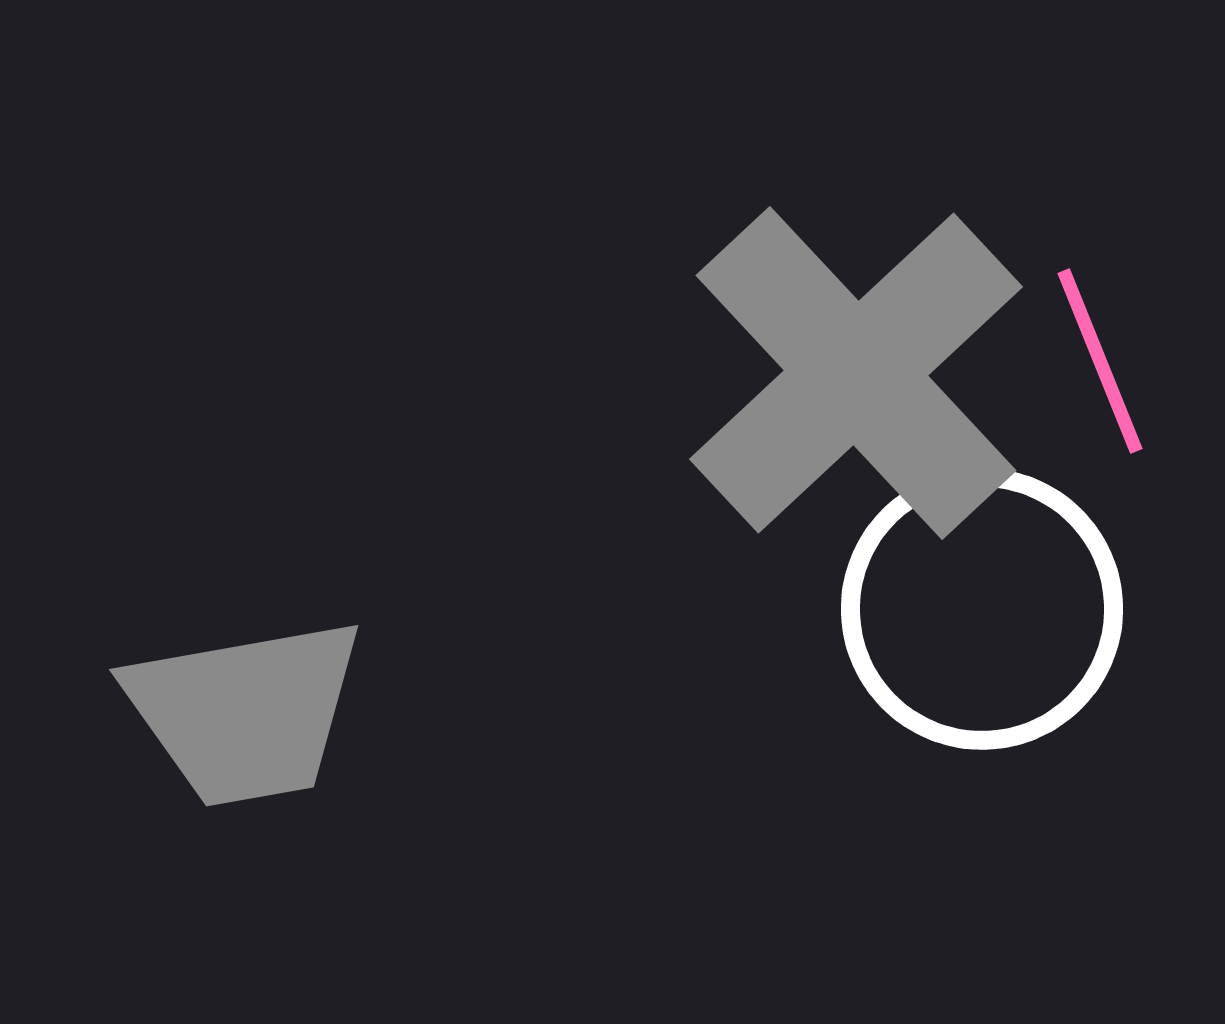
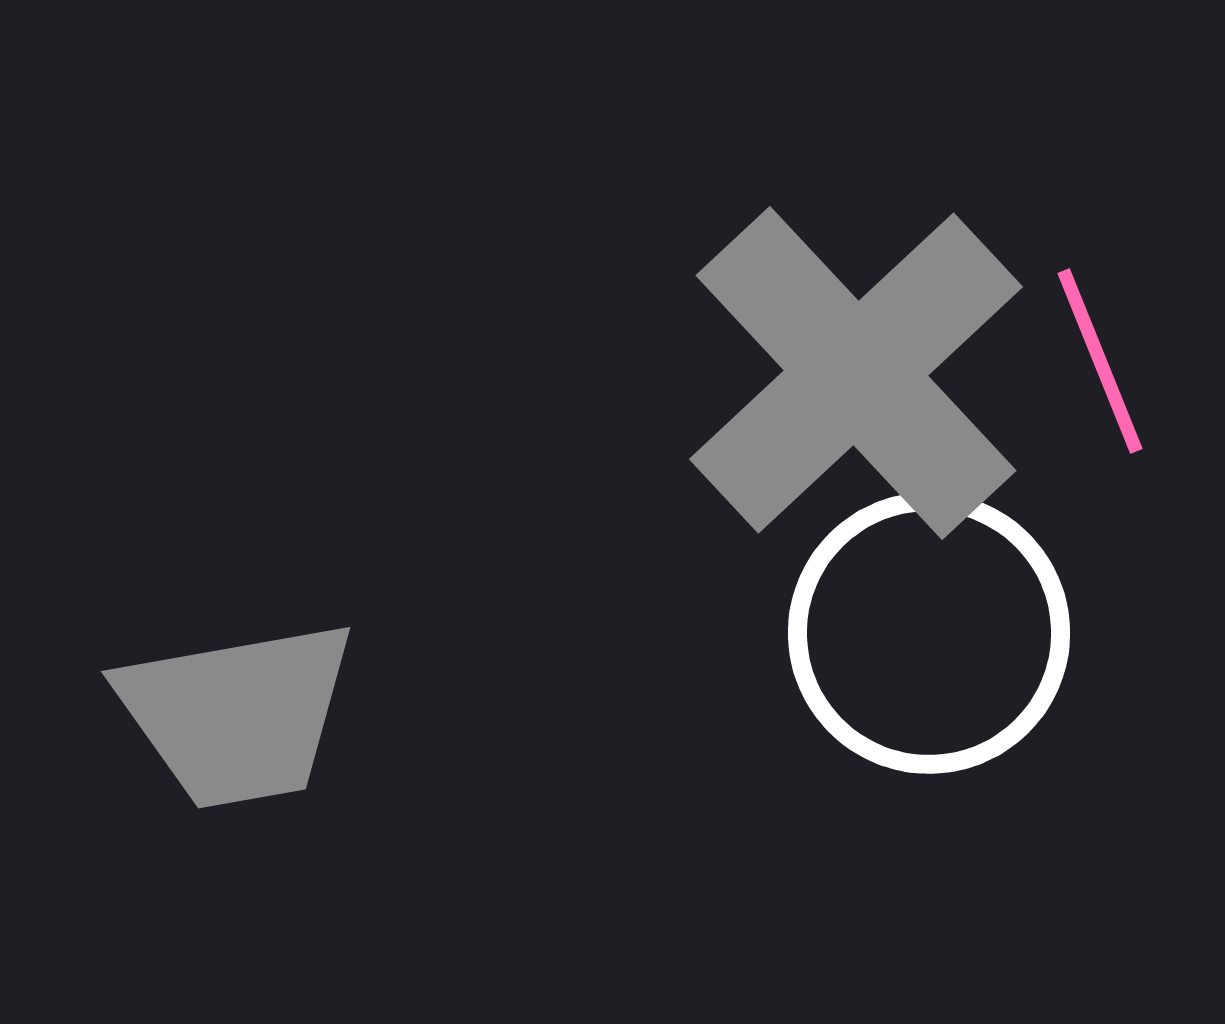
white circle: moved 53 px left, 24 px down
gray trapezoid: moved 8 px left, 2 px down
